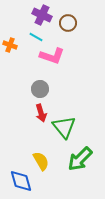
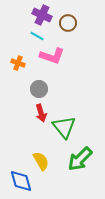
cyan line: moved 1 px right, 1 px up
orange cross: moved 8 px right, 18 px down
gray circle: moved 1 px left
